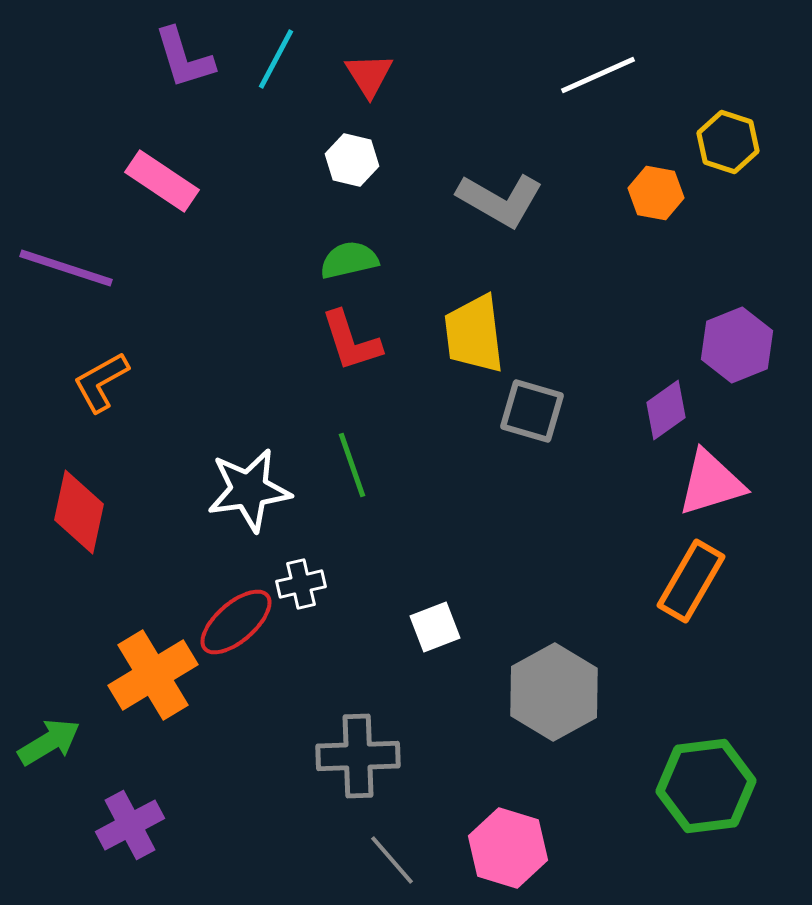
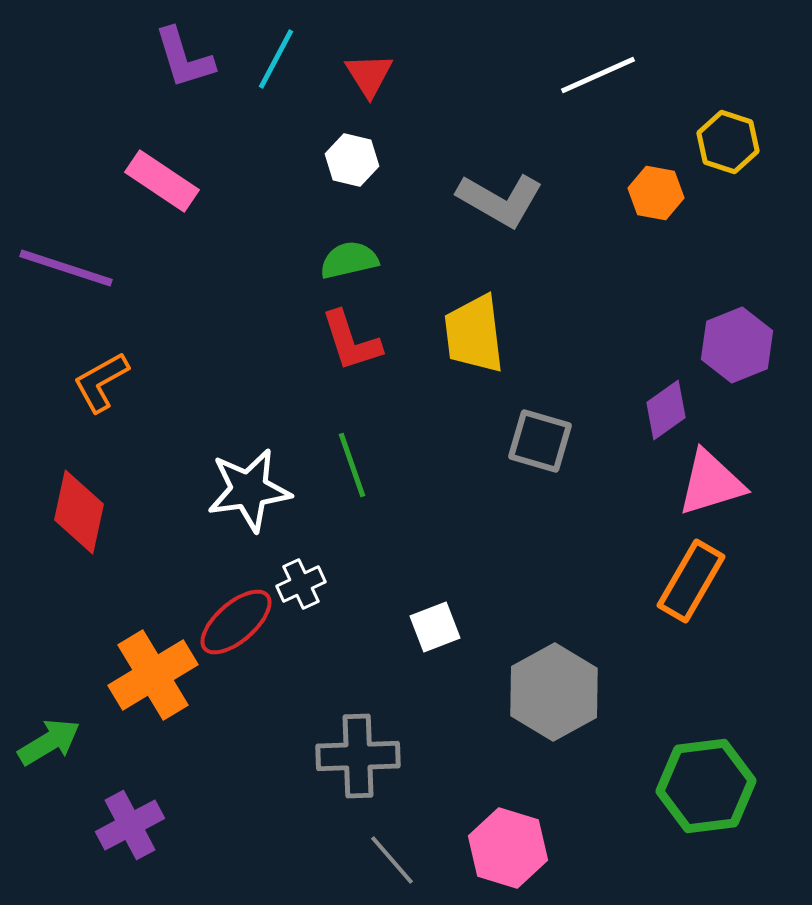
gray square: moved 8 px right, 30 px down
white cross: rotated 12 degrees counterclockwise
